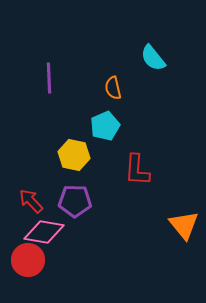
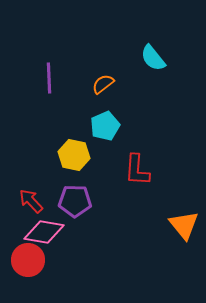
orange semicircle: moved 10 px left, 4 px up; rotated 65 degrees clockwise
